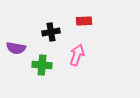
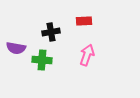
pink arrow: moved 10 px right
green cross: moved 5 px up
